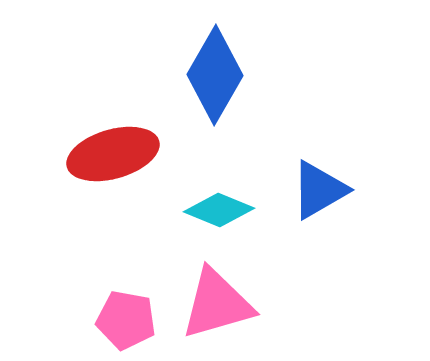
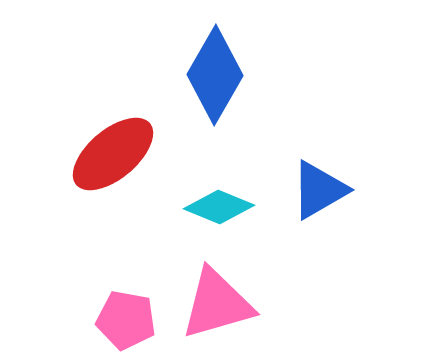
red ellipse: rotated 24 degrees counterclockwise
cyan diamond: moved 3 px up
